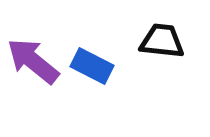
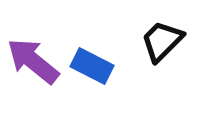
black trapezoid: rotated 51 degrees counterclockwise
